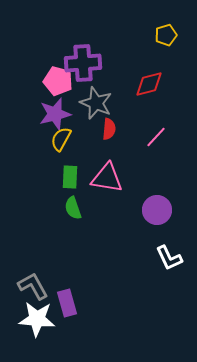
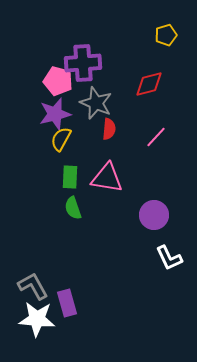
purple circle: moved 3 px left, 5 px down
